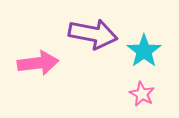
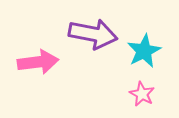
cyan star: rotated 8 degrees clockwise
pink arrow: moved 1 px up
